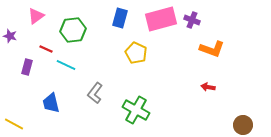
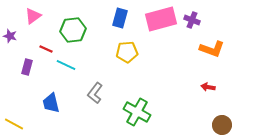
pink triangle: moved 3 px left
yellow pentagon: moved 9 px left, 1 px up; rotated 30 degrees counterclockwise
green cross: moved 1 px right, 2 px down
brown circle: moved 21 px left
